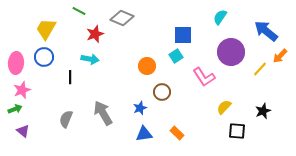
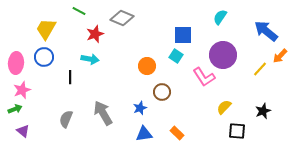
purple circle: moved 8 px left, 3 px down
cyan square: rotated 24 degrees counterclockwise
